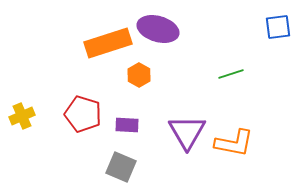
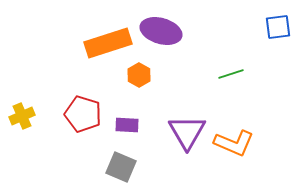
purple ellipse: moved 3 px right, 2 px down
orange L-shape: rotated 12 degrees clockwise
